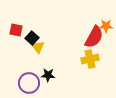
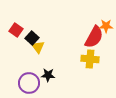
red square: rotated 24 degrees clockwise
yellow cross: rotated 18 degrees clockwise
